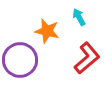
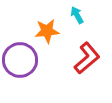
cyan arrow: moved 2 px left, 2 px up
orange star: rotated 20 degrees counterclockwise
